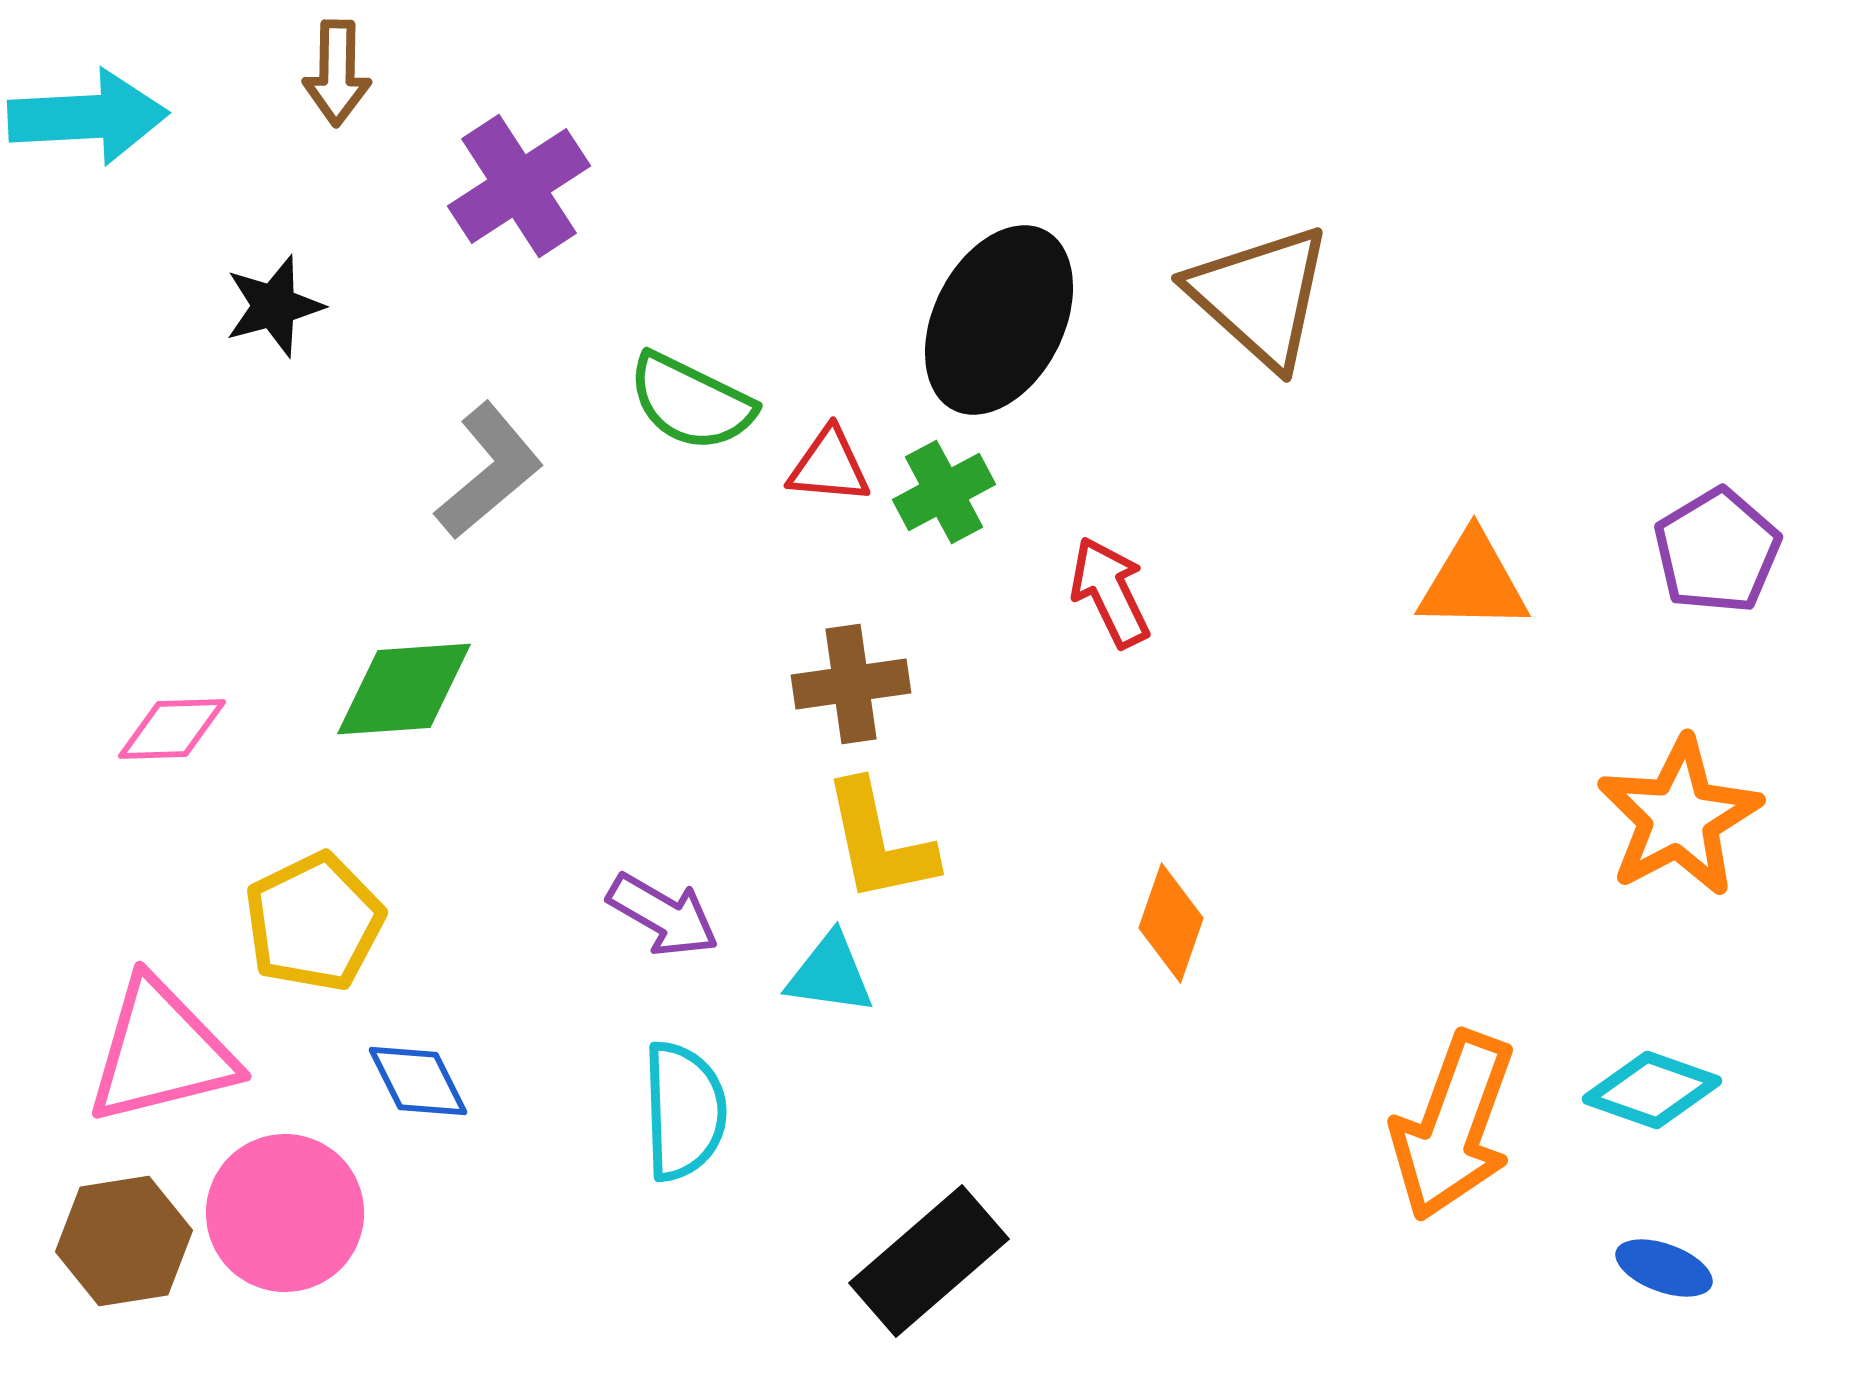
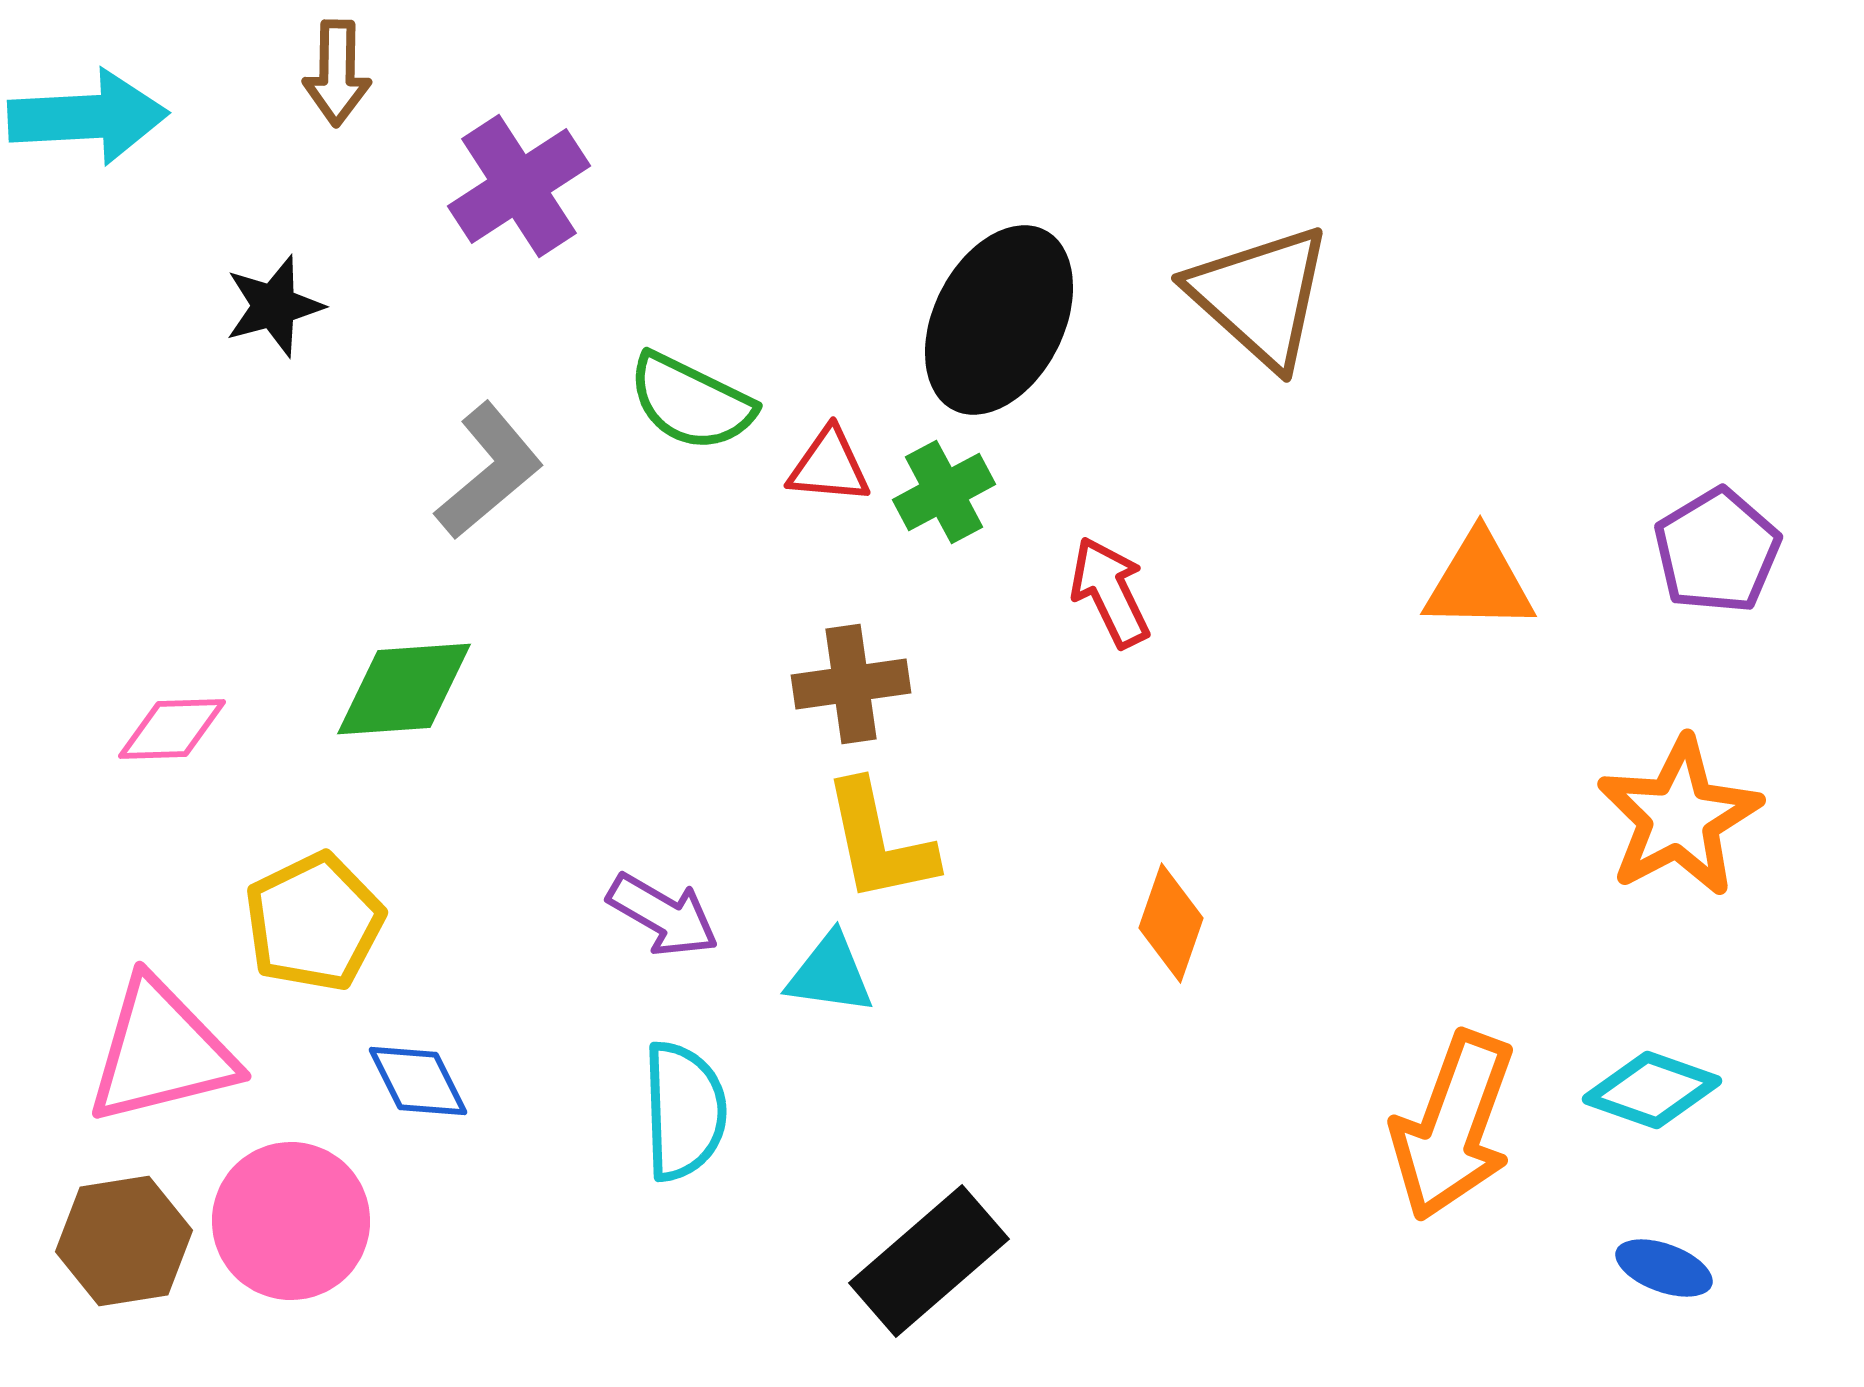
orange triangle: moved 6 px right
pink circle: moved 6 px right, 8 px down
